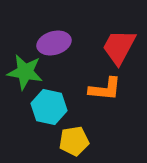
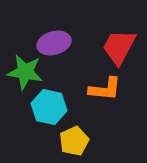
yellow pentagon: rotated 16 degrees counterclockwise
